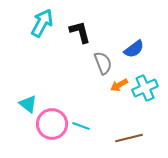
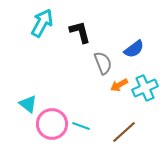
brown line: moved 5 px left, 6 px up; rotated 28 degrees counterclockwise
